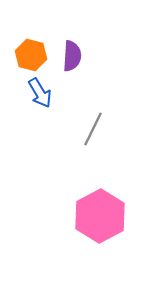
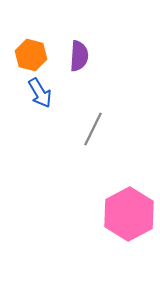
purple semicircle: moved 7 px right
pink hexagon: moved 29 px right, 2 px up
